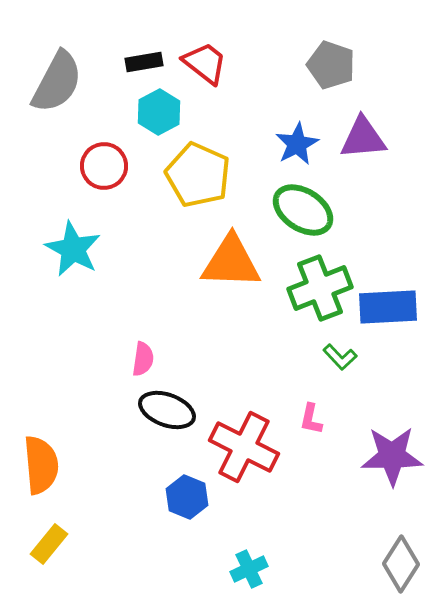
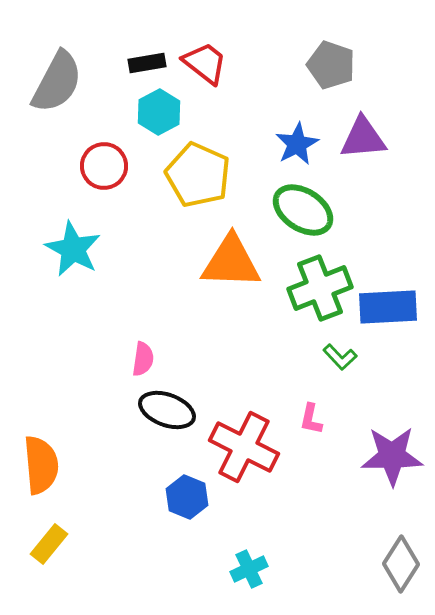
black rectangle: moved 3 px right, 1 px down
